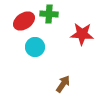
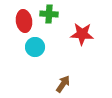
red ellipse: rotated 65 degrees counterclockwise
